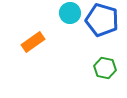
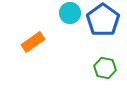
blue pentagon: moved 1 px right; rotated 20 degrees clockwise
